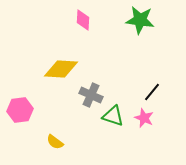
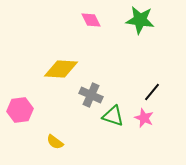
pink diamond: moved 8 px right; rotated 30 degrees counterclockwise
